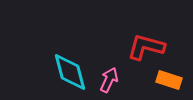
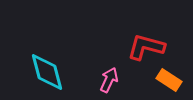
cyan diamond: moved 23 px left
orange rectangle: rotated 15 degrees clockwise
